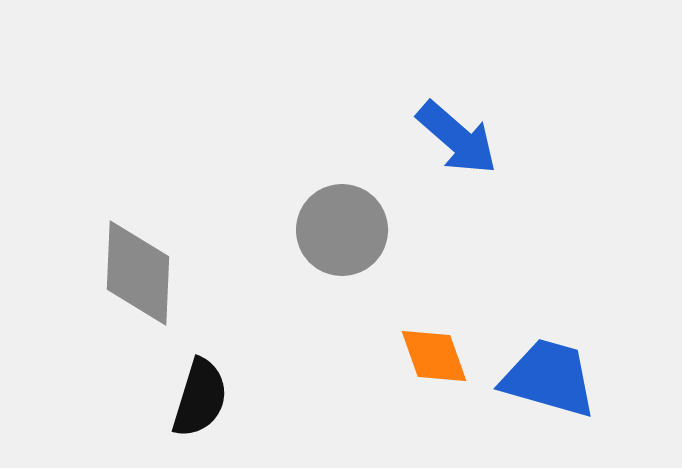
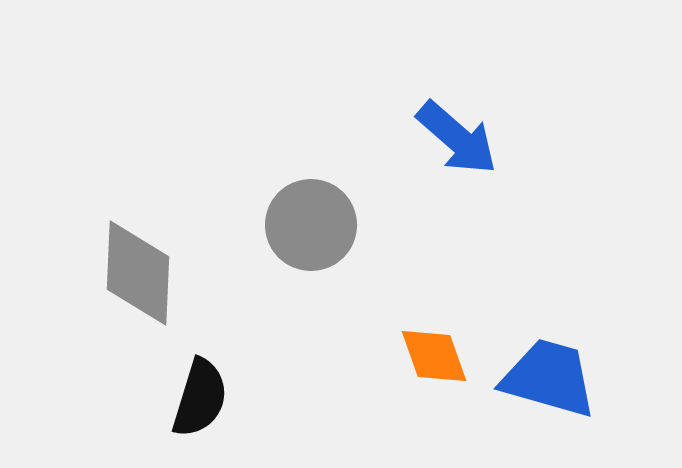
gray circle: moved 31 px left, 5 px up
